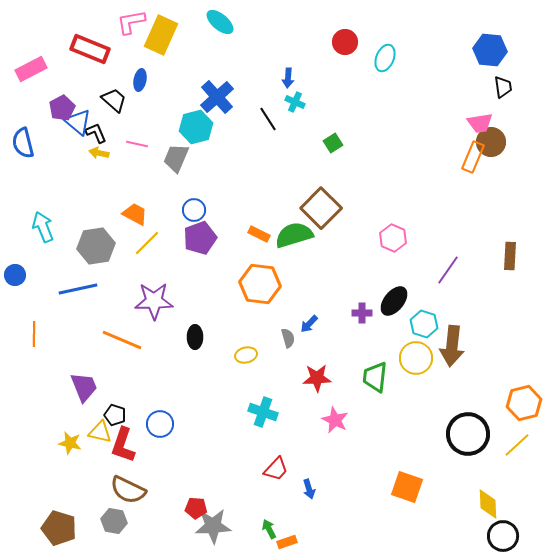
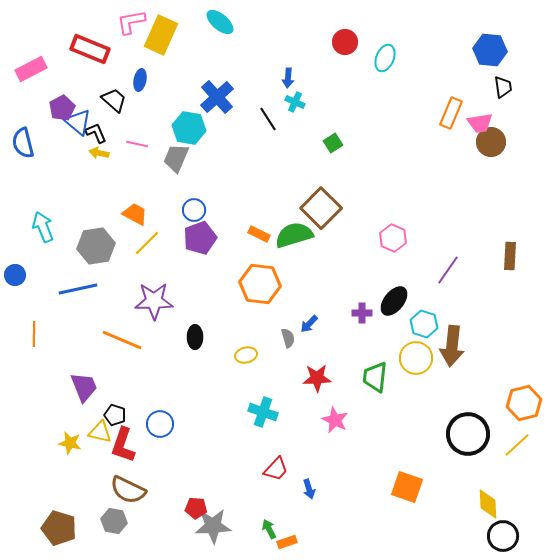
cyan hexagon at (196, 127): moved 7 px left, 1 px down; rotated 24 degrees clockwise
orange rectangle at (473, 157): moved 22 px left, 44 px up
